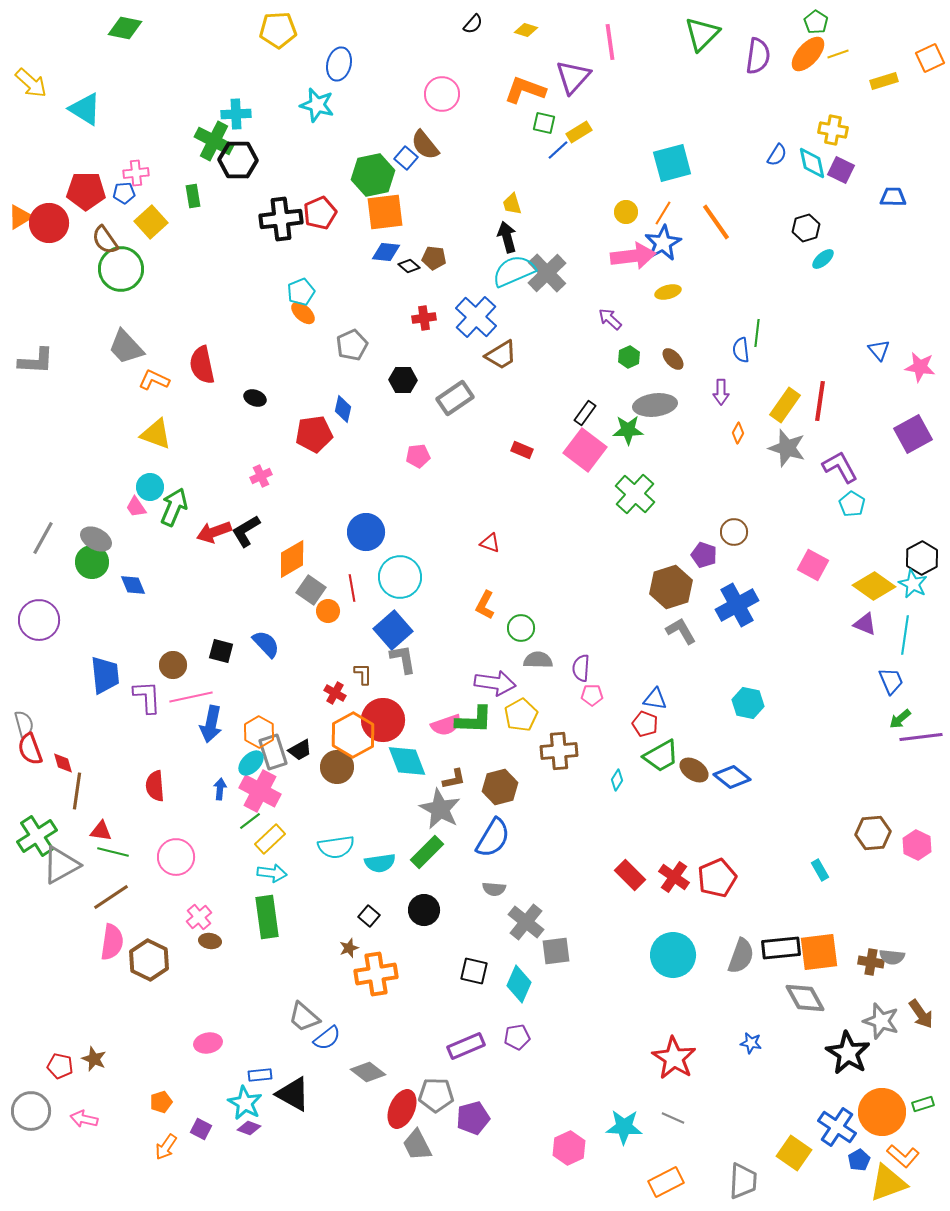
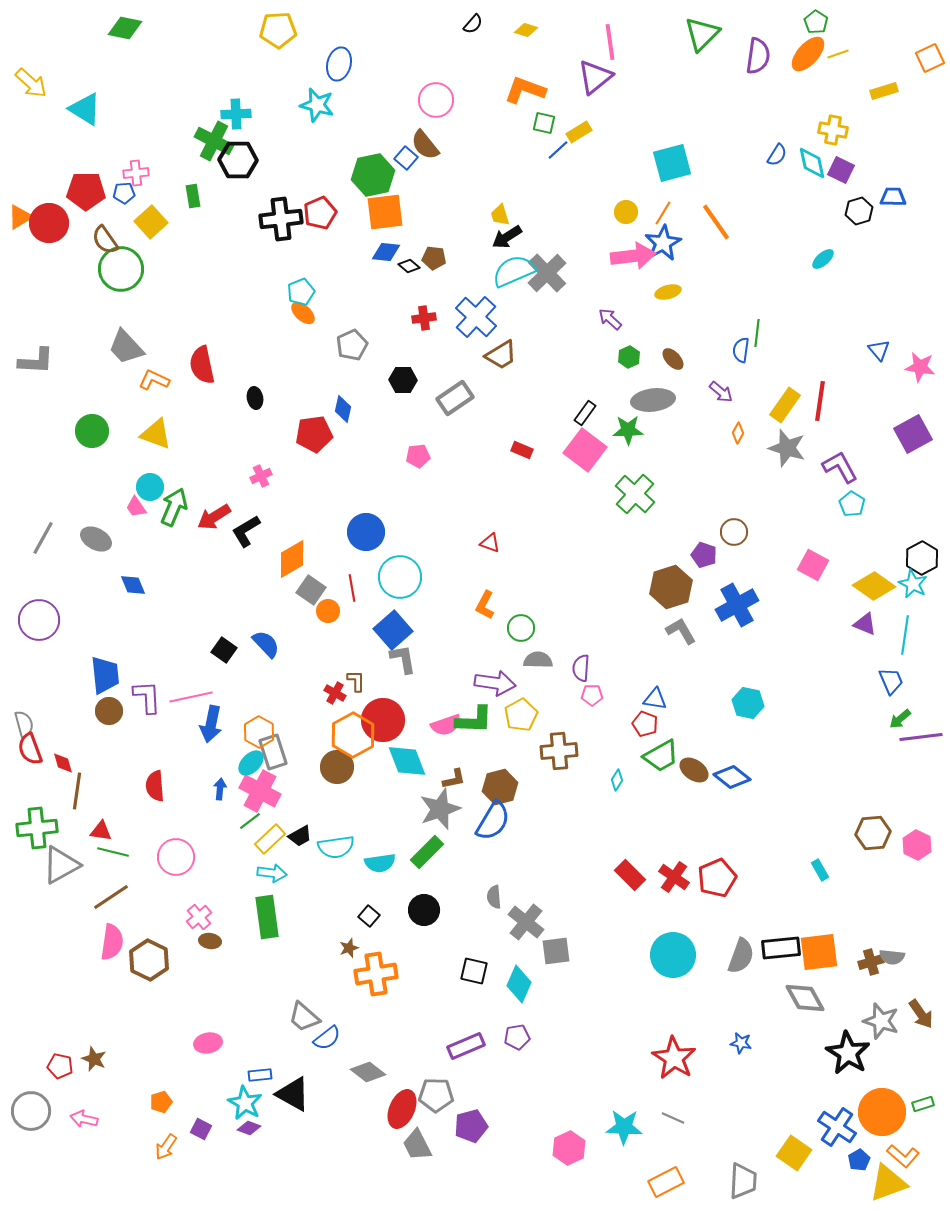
purple triangle at (573, 77): moved 22 px right; rotated 9 degrees clockwise
yellow rectangle at (884, 81): moved 10 px down
pink circle at (442, 94): moved 6 px left, 6 px down
yellow trapezoid at (512, 204): moved 12 px left, 11 px down
black hexagon at (806, 228): moved 53 px right, 17 px up
black arrow at (507, 237): rotated 108 degrees counterclockwise
blue semicircle at (741, 350): rotated 15 degrees clockwise
purple arrow at (721, 392): rotated 50 degrees counterclockwise
black ellipse at (255, 398): rotated 60 degrees clockwise
gray ellipse at (655, 405): moved 2 px left, 5 px up
red arrow at (214, 532): moved 15 px up; rotated 12 degrees counterclockwise
green circle at (92, 562): moved 131 px up
black square at (221, 651): moved 3 px right, 1 px up; rotated 20 degrees clockwise
brown circle at (173, 665): moved 64 px left, 46 px down
brown L-shape at (363, 674): moved 7 px left, 7 px down
black trapezoid at (300, 750): moved 86 px down
gray star at (440, 809): rotated 24 degrees clockwise
green cross at (37, 836): moved 8 px up; rotated 27 degrees clockwise
blue semicircle at (493, 838): moved 17 px up
gray semicircle at (494, 889): moved 8 px down; rotated 80 degrees clockwise
brown cross at (871, 962): rotated 25 degrees counterclockwise
blue star at (751, 1043): moved 10 px left
purple pentagon at (473, 1118): moved 2 px left, 8 px down
